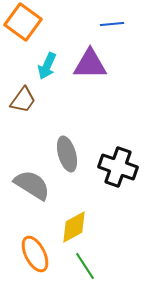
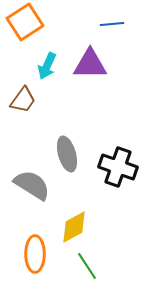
orange square: moved 2 px right; rotated 21 degrees clockwise
orange ellipse: rotated 27 degrees clockwise
green line: moved 2 px right
